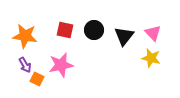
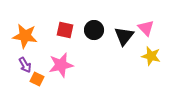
pink triangle: moved 7 px left, 5 px up
yellow star: moved 2 px up
